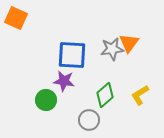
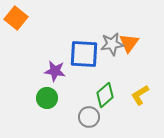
orange square: rotated 15 degrees clockwise
gray star: moved 5 px up
blue square: moved 12 px right, 1 px up
purple star: moved 9 px left, 10 px up
green circle: moved 1 px right, 2 px up
gray circle: moved 3 px up
